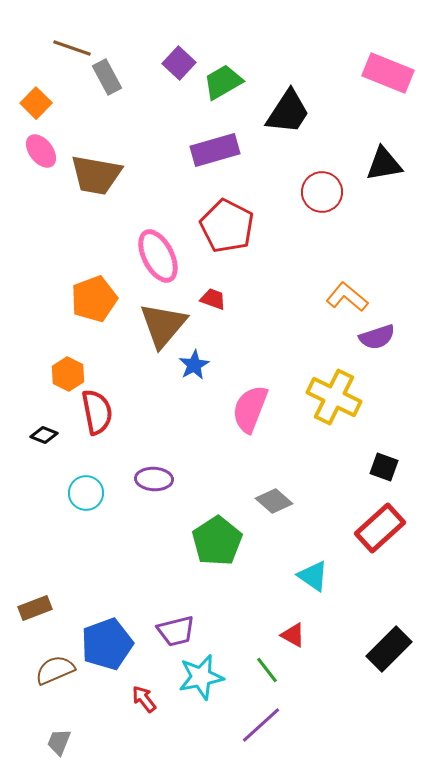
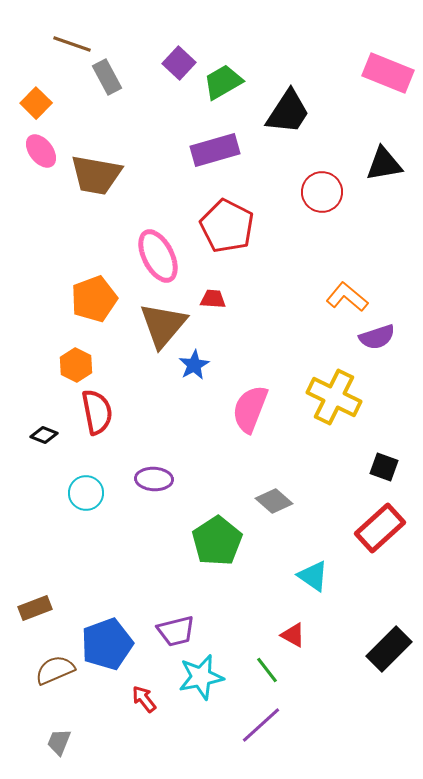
brown line at (72, 48): moved 4 px up
red trapezoid at (213, 299): rotated 16 degrees counterclockwise
orange hexagon at (68, 374): moved 8 px right, 9 px up
